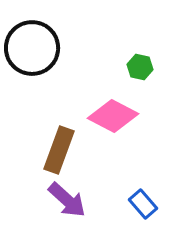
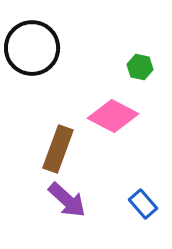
brown rectangle: moved 1 px left, 1 px up
